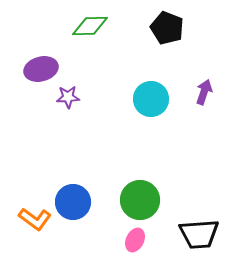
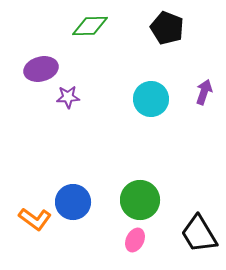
black trapezoid: rotated 63 degrees clockwise
